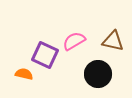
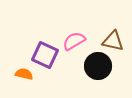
black circle: moved 8 px up
